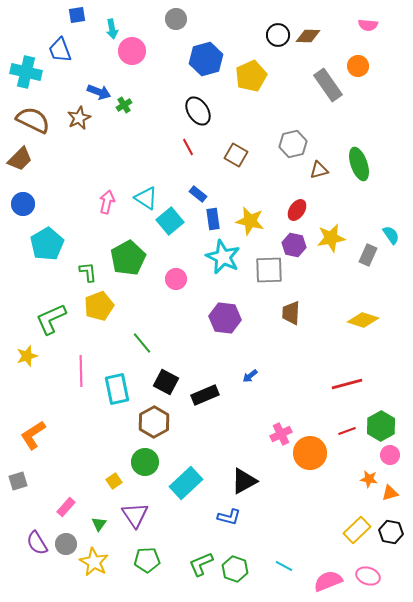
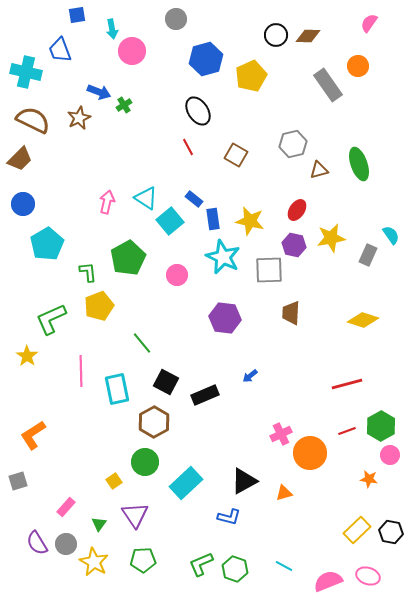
pink semicircle at (368, 25): moved 1 px right, 2 px up; rotated 120 degrees clockwise
black circle at (278, 35): moved 2 px left
blue rectangle at (198, 194): moved 4 px left, 5 px down
pink circle at (176, 279): moved 1 px right, 4 px up
yellow star at (27, 356): rotated 20 degrees counterclockwise
orange triangle at (390, 493): moved 106 px left
green pentagon at (147, 560): moved 4 px left
